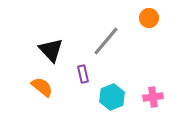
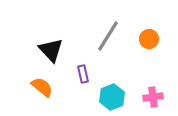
orange circle: moved 21 px down
gray line: moved 2 px right, 5 px up; rotated 8 degrees counterclockwise
